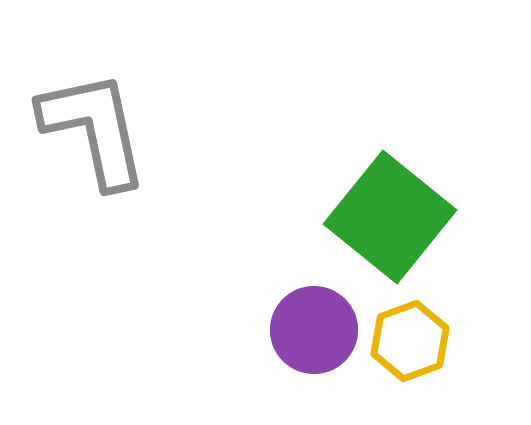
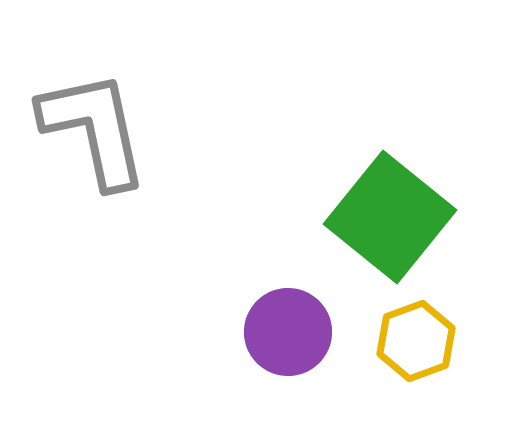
purple circle: moved 26 px left, 2 px down
yellow hexagon: moved 6 px right
